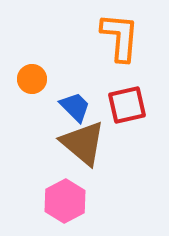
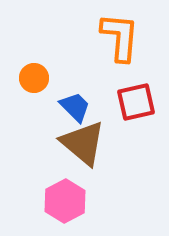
orange circle: moved 2 px right, 1 px up
red square: moved 9 px right, 3 px up
